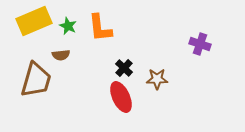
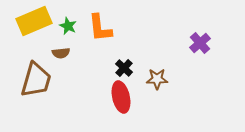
purple cross: moved 1 px up; rotated 30 degrees clockwise
brown semicircle: moved 2 px up
red ellipse: rotated 12 degrees clockwise
